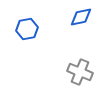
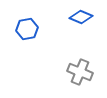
blue diamond: rotated 35 degrees clockwise
